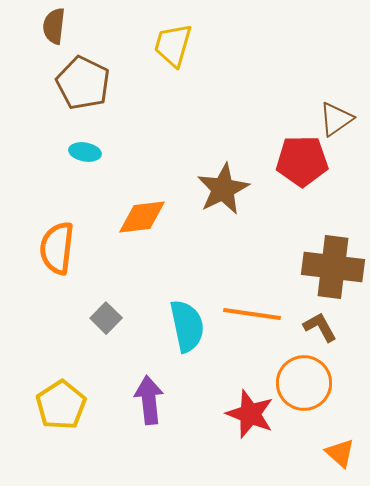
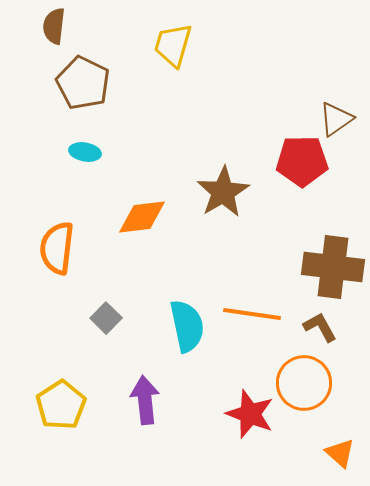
brown star: moved 3 px down; rotated 4 degrees counterclockwise
purple arrow: moved 4 px left
